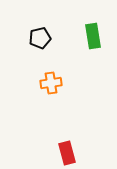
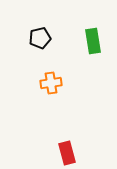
green rectangle: moved 5 px down
